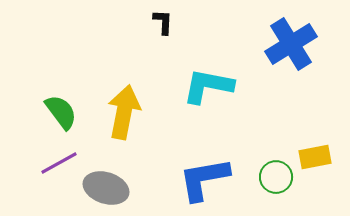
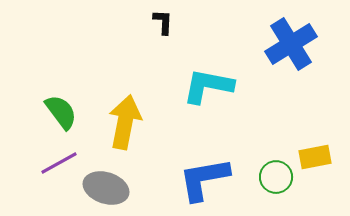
yellow arrow: moved 1 px right, 10 px down
